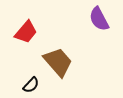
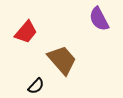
brown trapezoid: moved 4 px right, 2 px up
black semicircle: moved 5 px right, 1 px down
